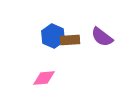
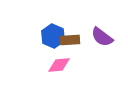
pink diamond: moved 15 px right, 13 px up
